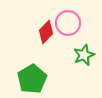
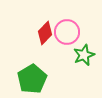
pink circle: moved 1 px left, 9 px down
red diamond: moved 1 px left, 1 px down
